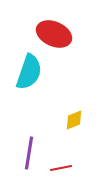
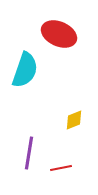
red ellipse: moved 5 px right
cyan semicircle: moved 4 px left, 2 px up
